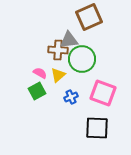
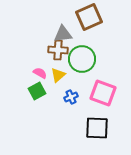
gray triangle: moved 6 px left, 6 px up
